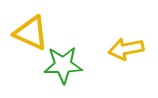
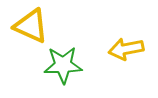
yellow triangle: moved 7 px up
